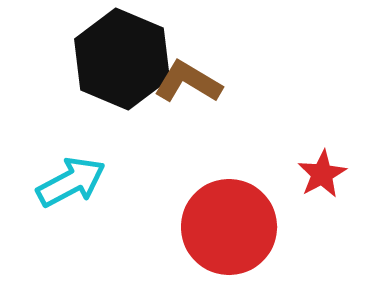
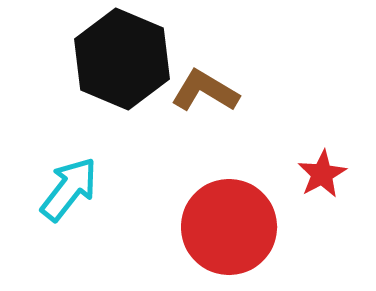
brown L-shape: moved 17 px right, 9 px down
cyan arrow: moved 2 px left, 7 px down; rotated 24 degrees counterclockwise
